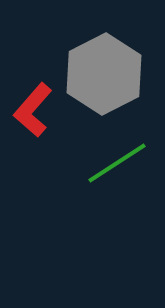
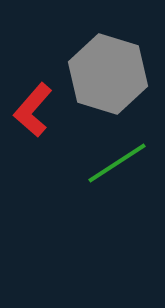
gray hexagon: moved 4 px right; rotated 16 degrees counterclockwise
